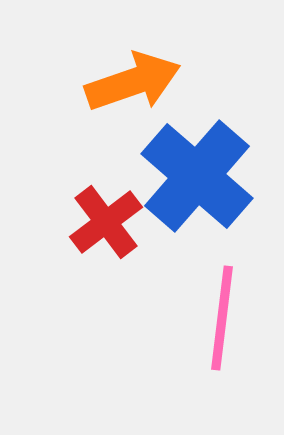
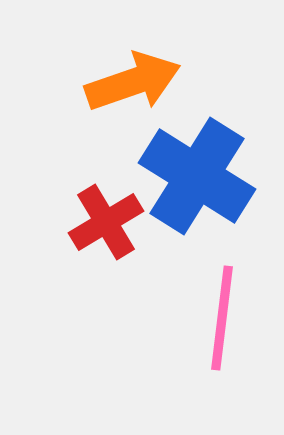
blue cross: rotated 9 degrees counterclockwise
red cross: rotated 6 degrees clockwise
